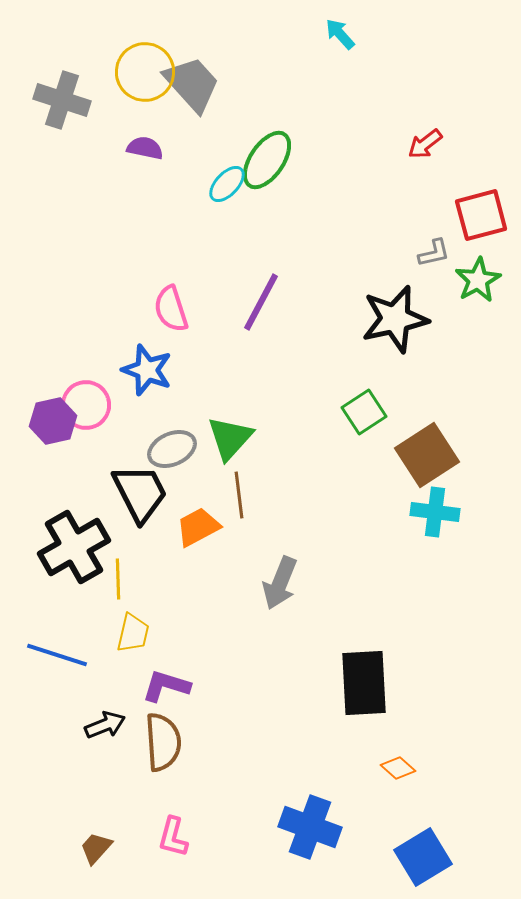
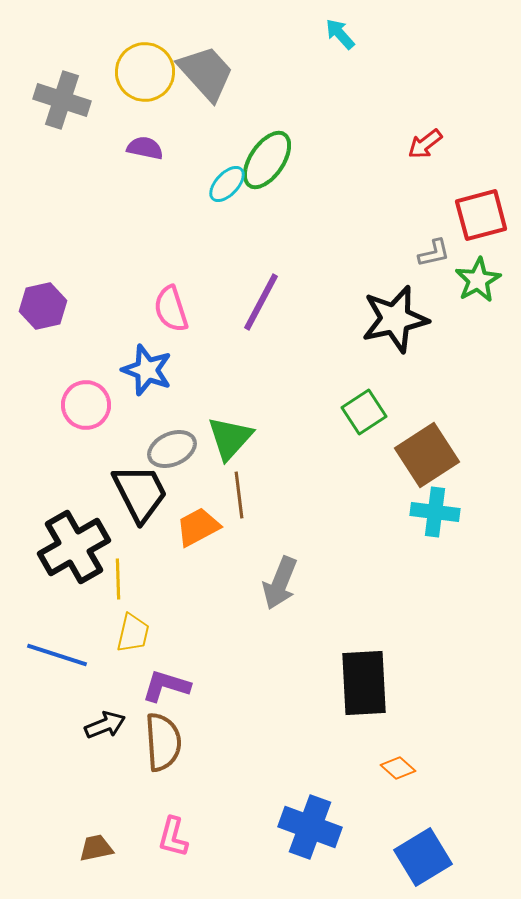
gray trapezoid: moved 14 px right, 11 px up
purple hexagon: moved 10 px left, 115 px up
brown trapezoid: rotated 36 degrees clockwise
